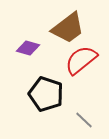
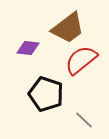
purple diamond: rotated 10 degrees counterclockwise
